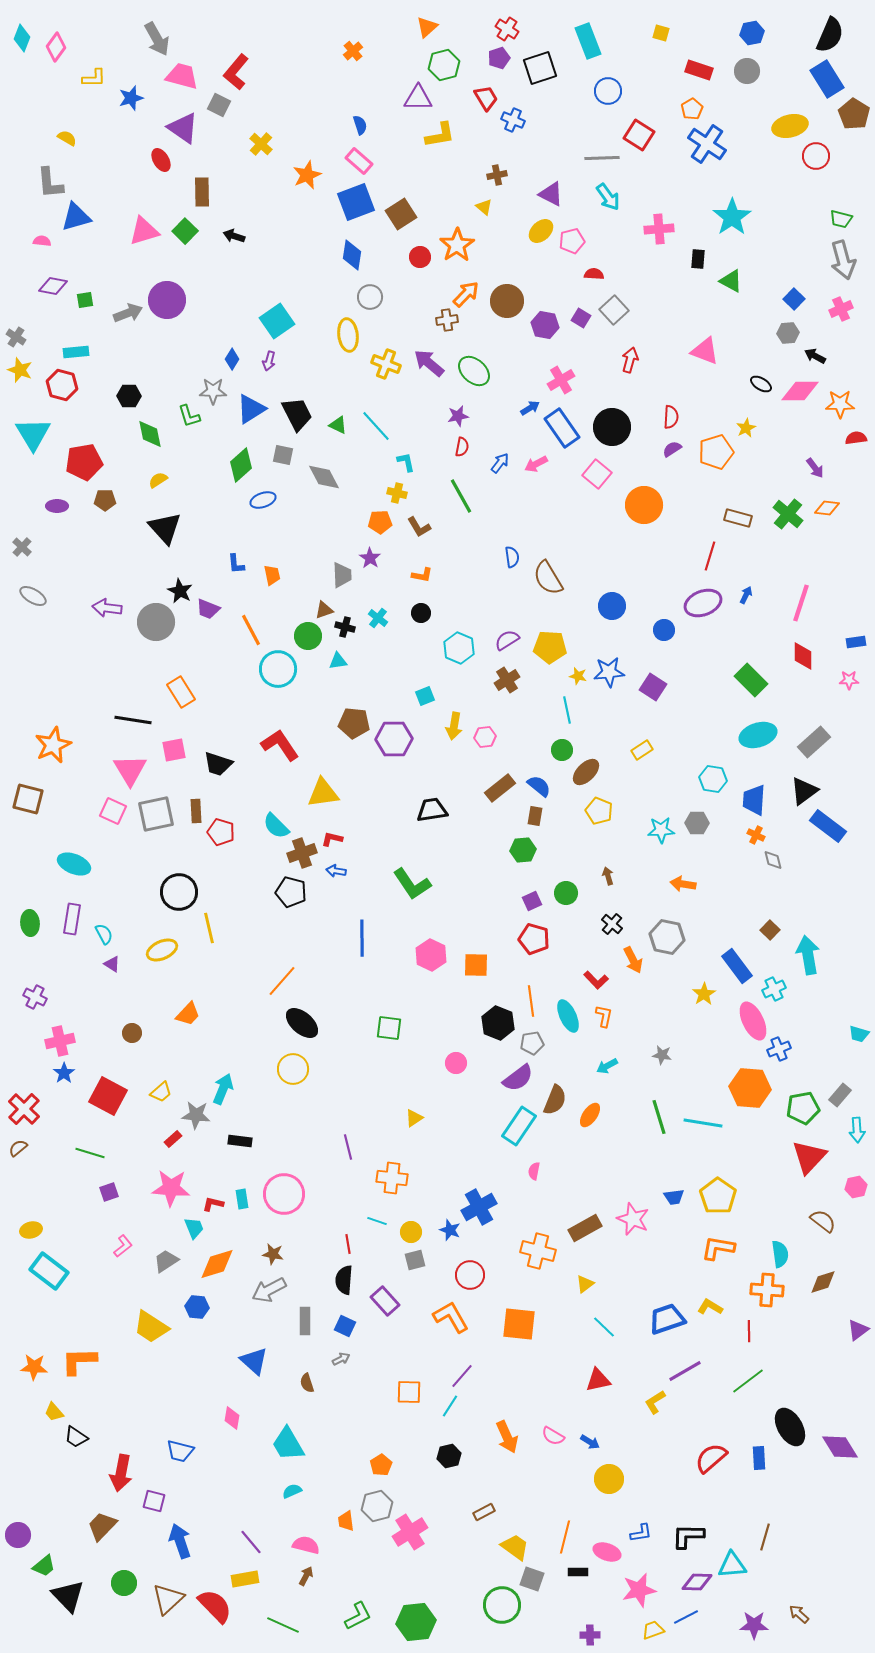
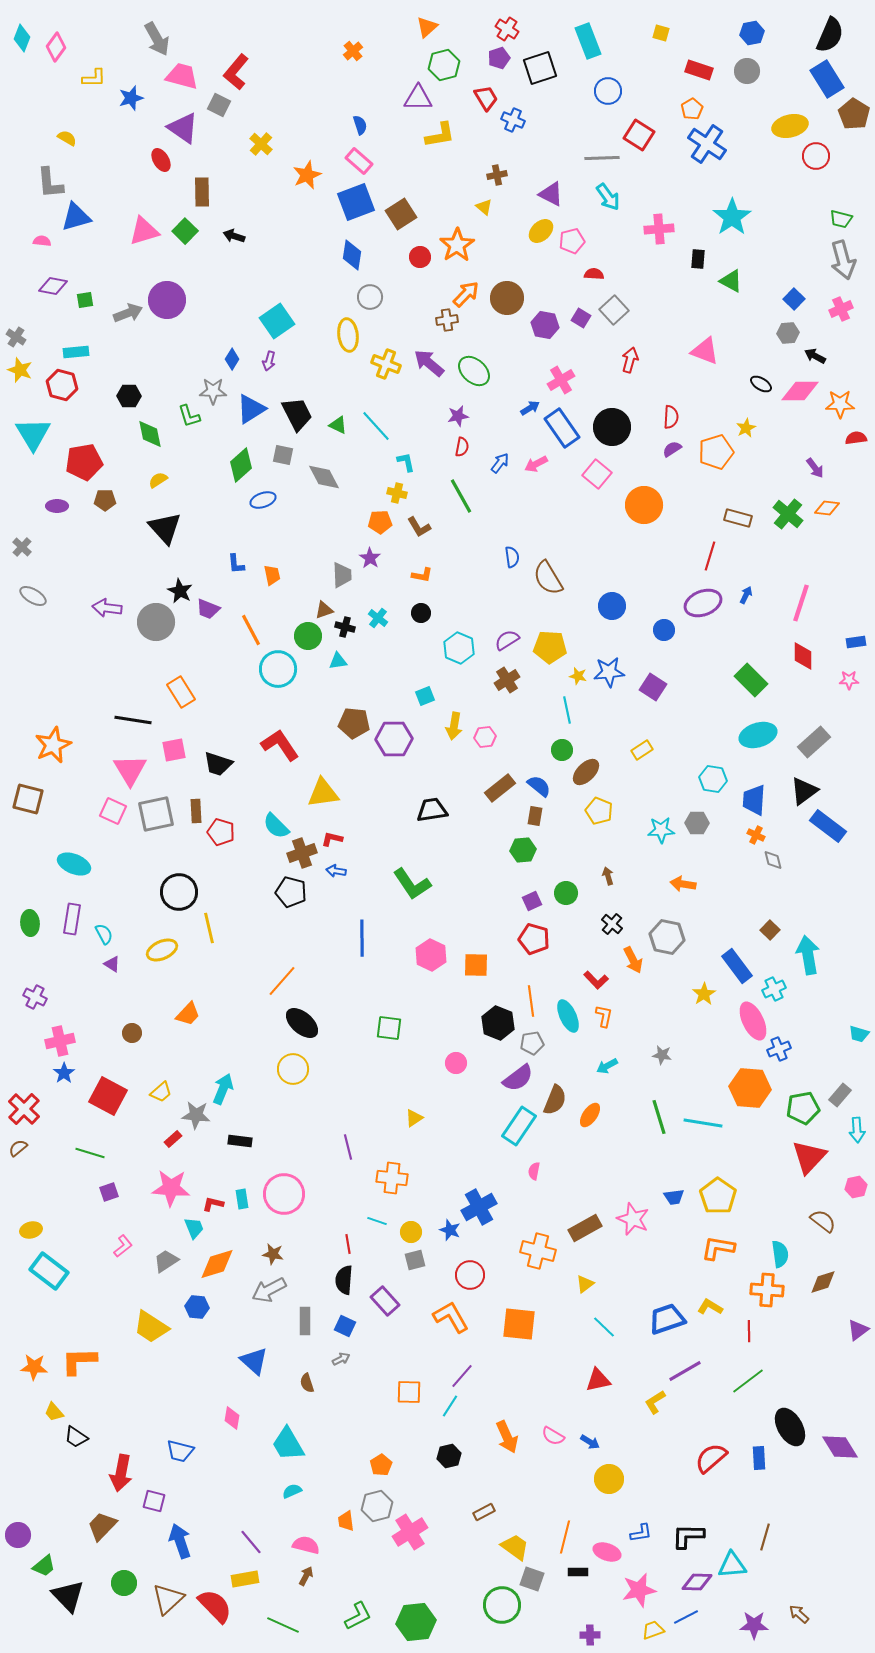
brown circle at (507, 301): moved 3 px up
